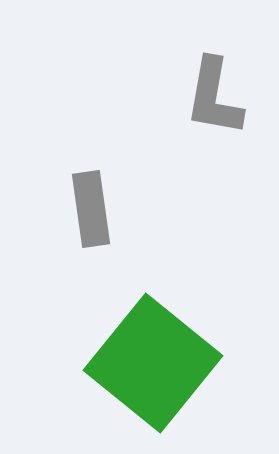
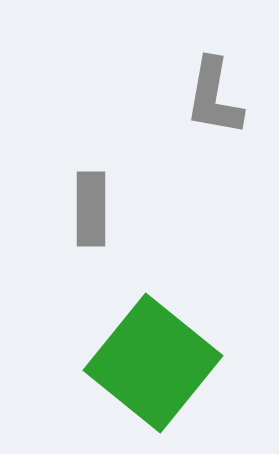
gray rectangle: rotated 8 degrees clockwise
